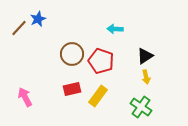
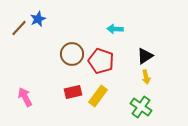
red rectangle: moved 1 px right, 3 px down
